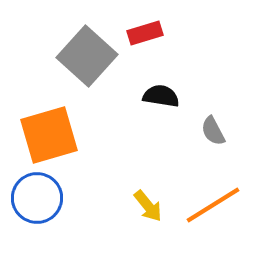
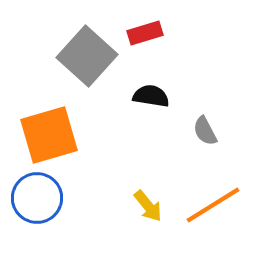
black semicircle: moved 10 px left
gray semicircle: moved 8 px left
